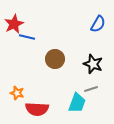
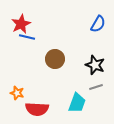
red star: moved 7 px right
black star: moved 2 px right, 1 px down
gray line: moved 5 px right, 2 px up
